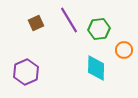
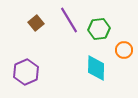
brown square: rotated 14 degrees counterclockwise
